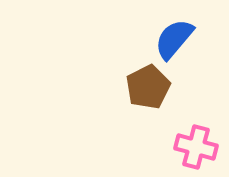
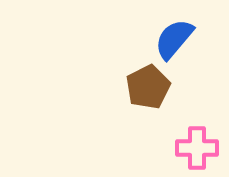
pink cross: moved 1 px right, 1 px down; rotated 15 degrees counterclockwise
